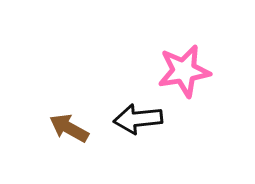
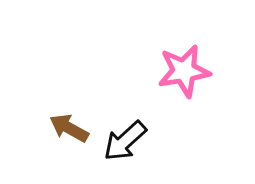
black arrow: moved 13 px left, 22 px down; rotated 36 degrees counterclockwise
